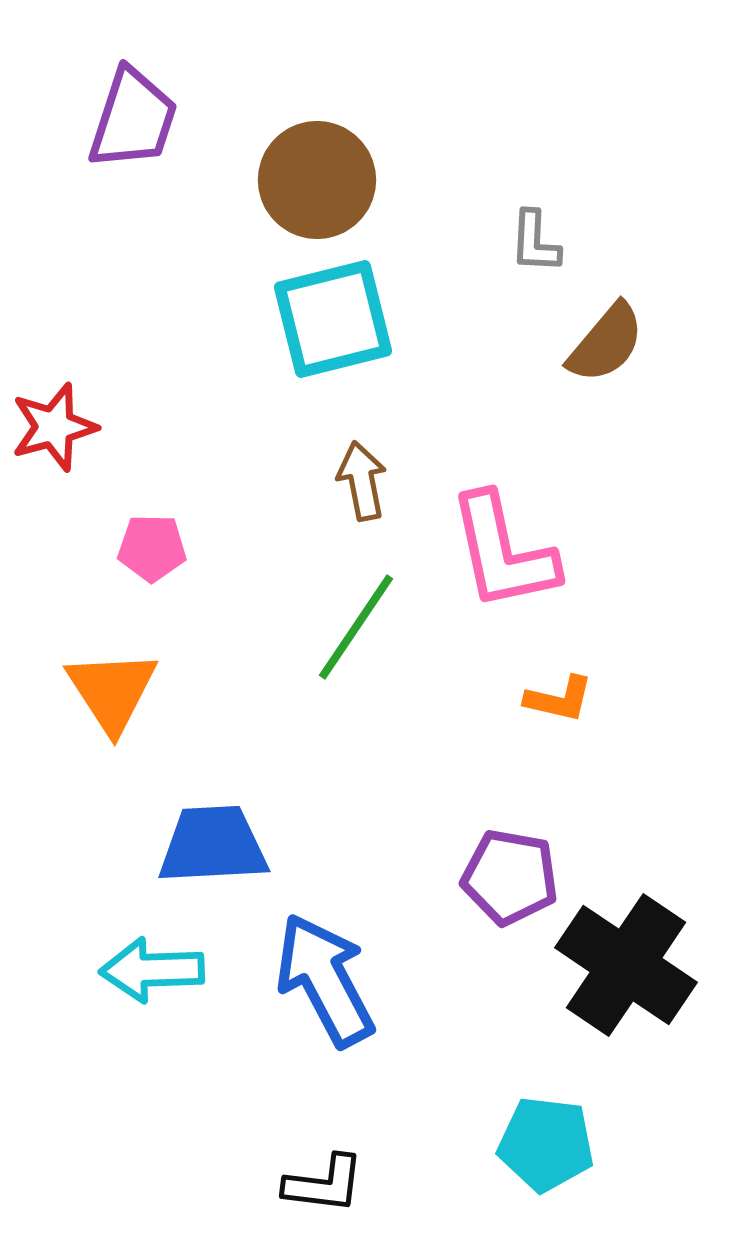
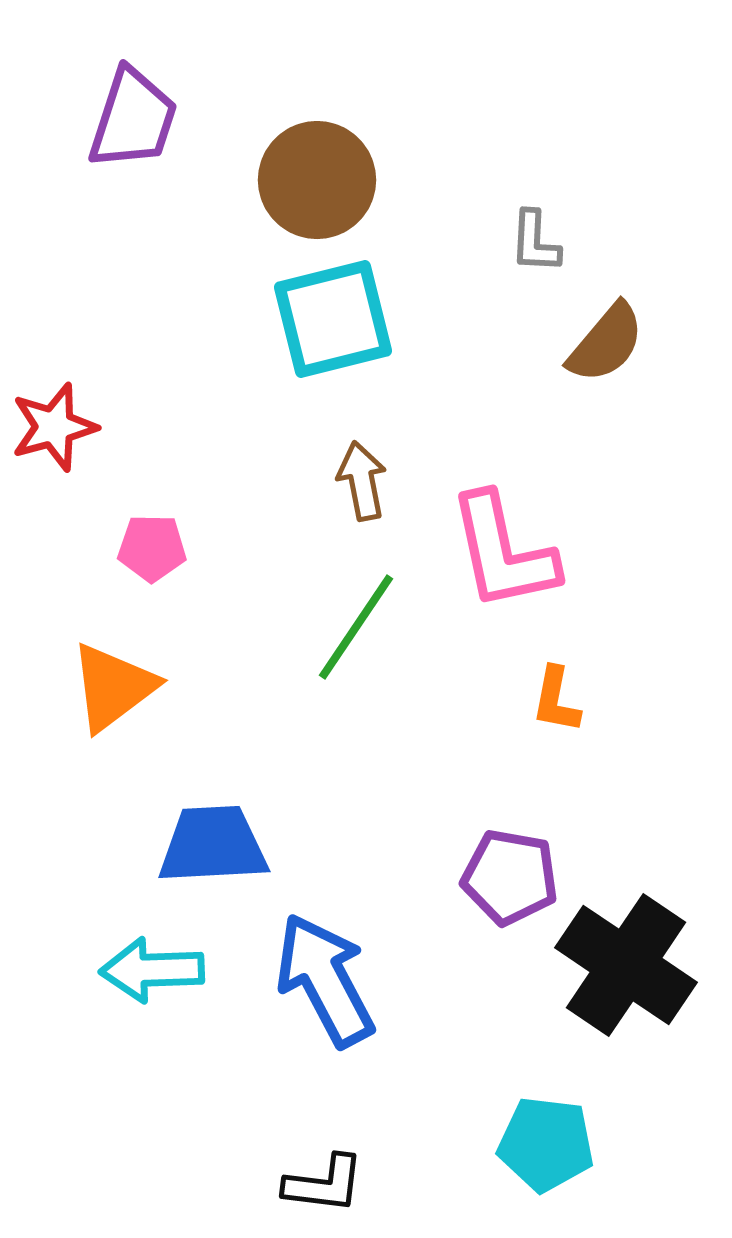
orange triangle: moved 1 px right, 4 px up; rotated 26 degrees clockwise
orange L-shape: moved 3 px left, 1 px down; rotated 88 degrees clockwise
